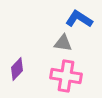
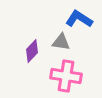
gray triangle: moved 2 px left, 1 px up
purple diamond: moved 15 px right, 18 px up
